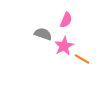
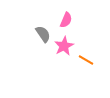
gray semicircle: rotated 36 degrees clockwise
orange line: moved 4 px right, 1 px down
